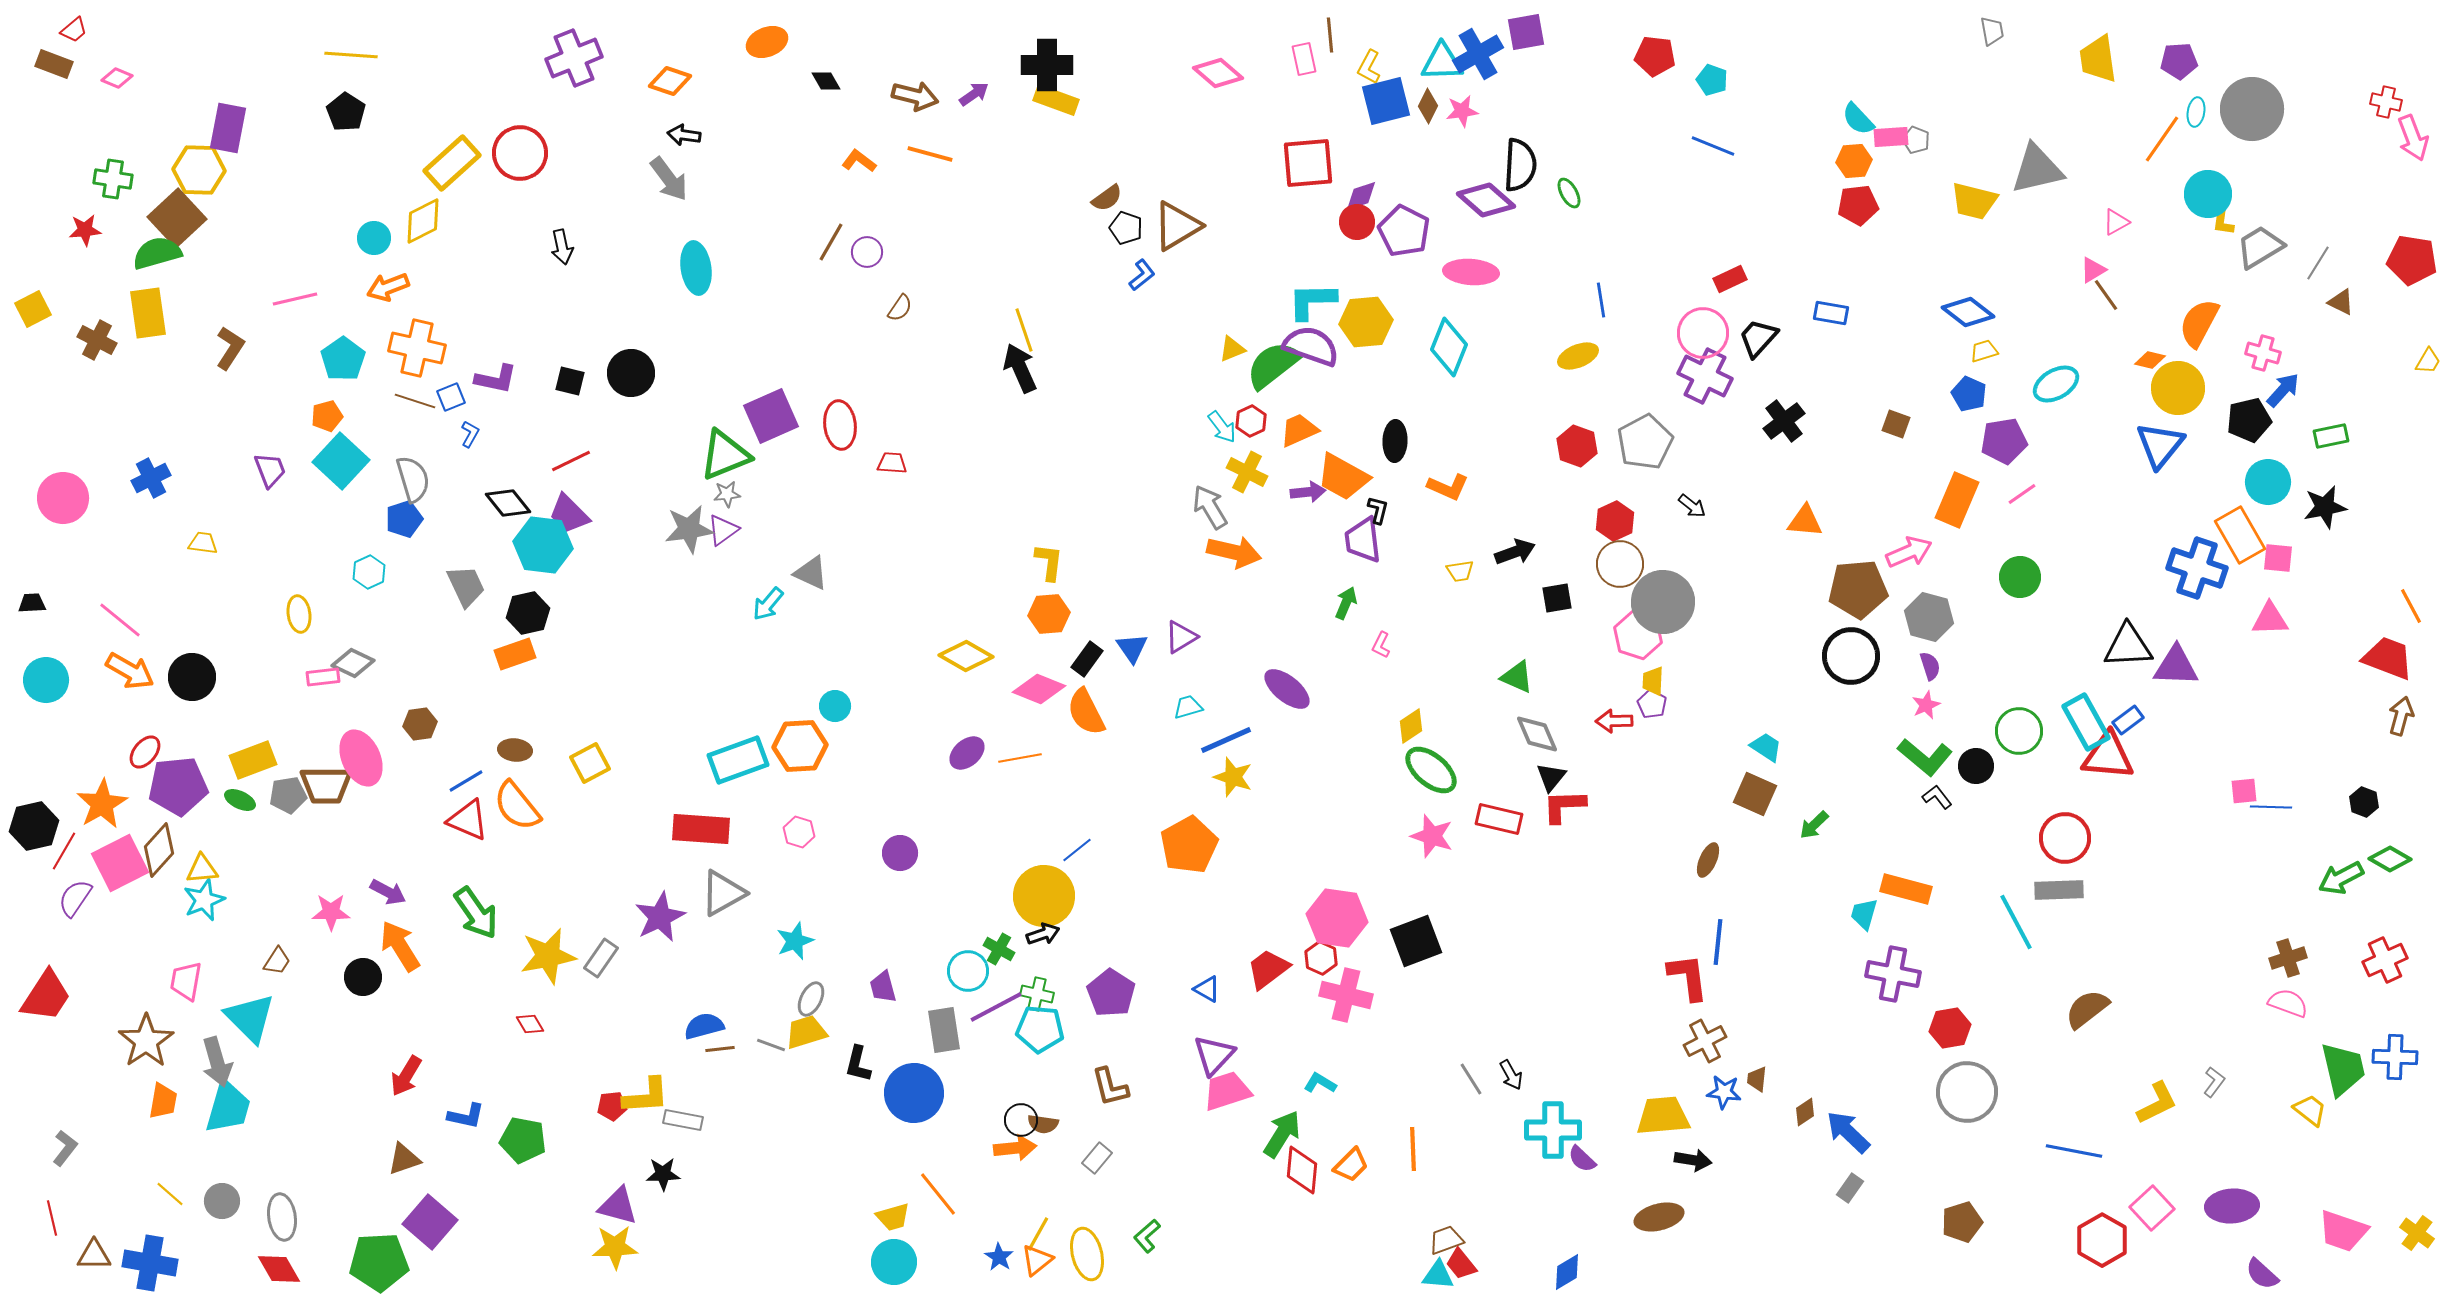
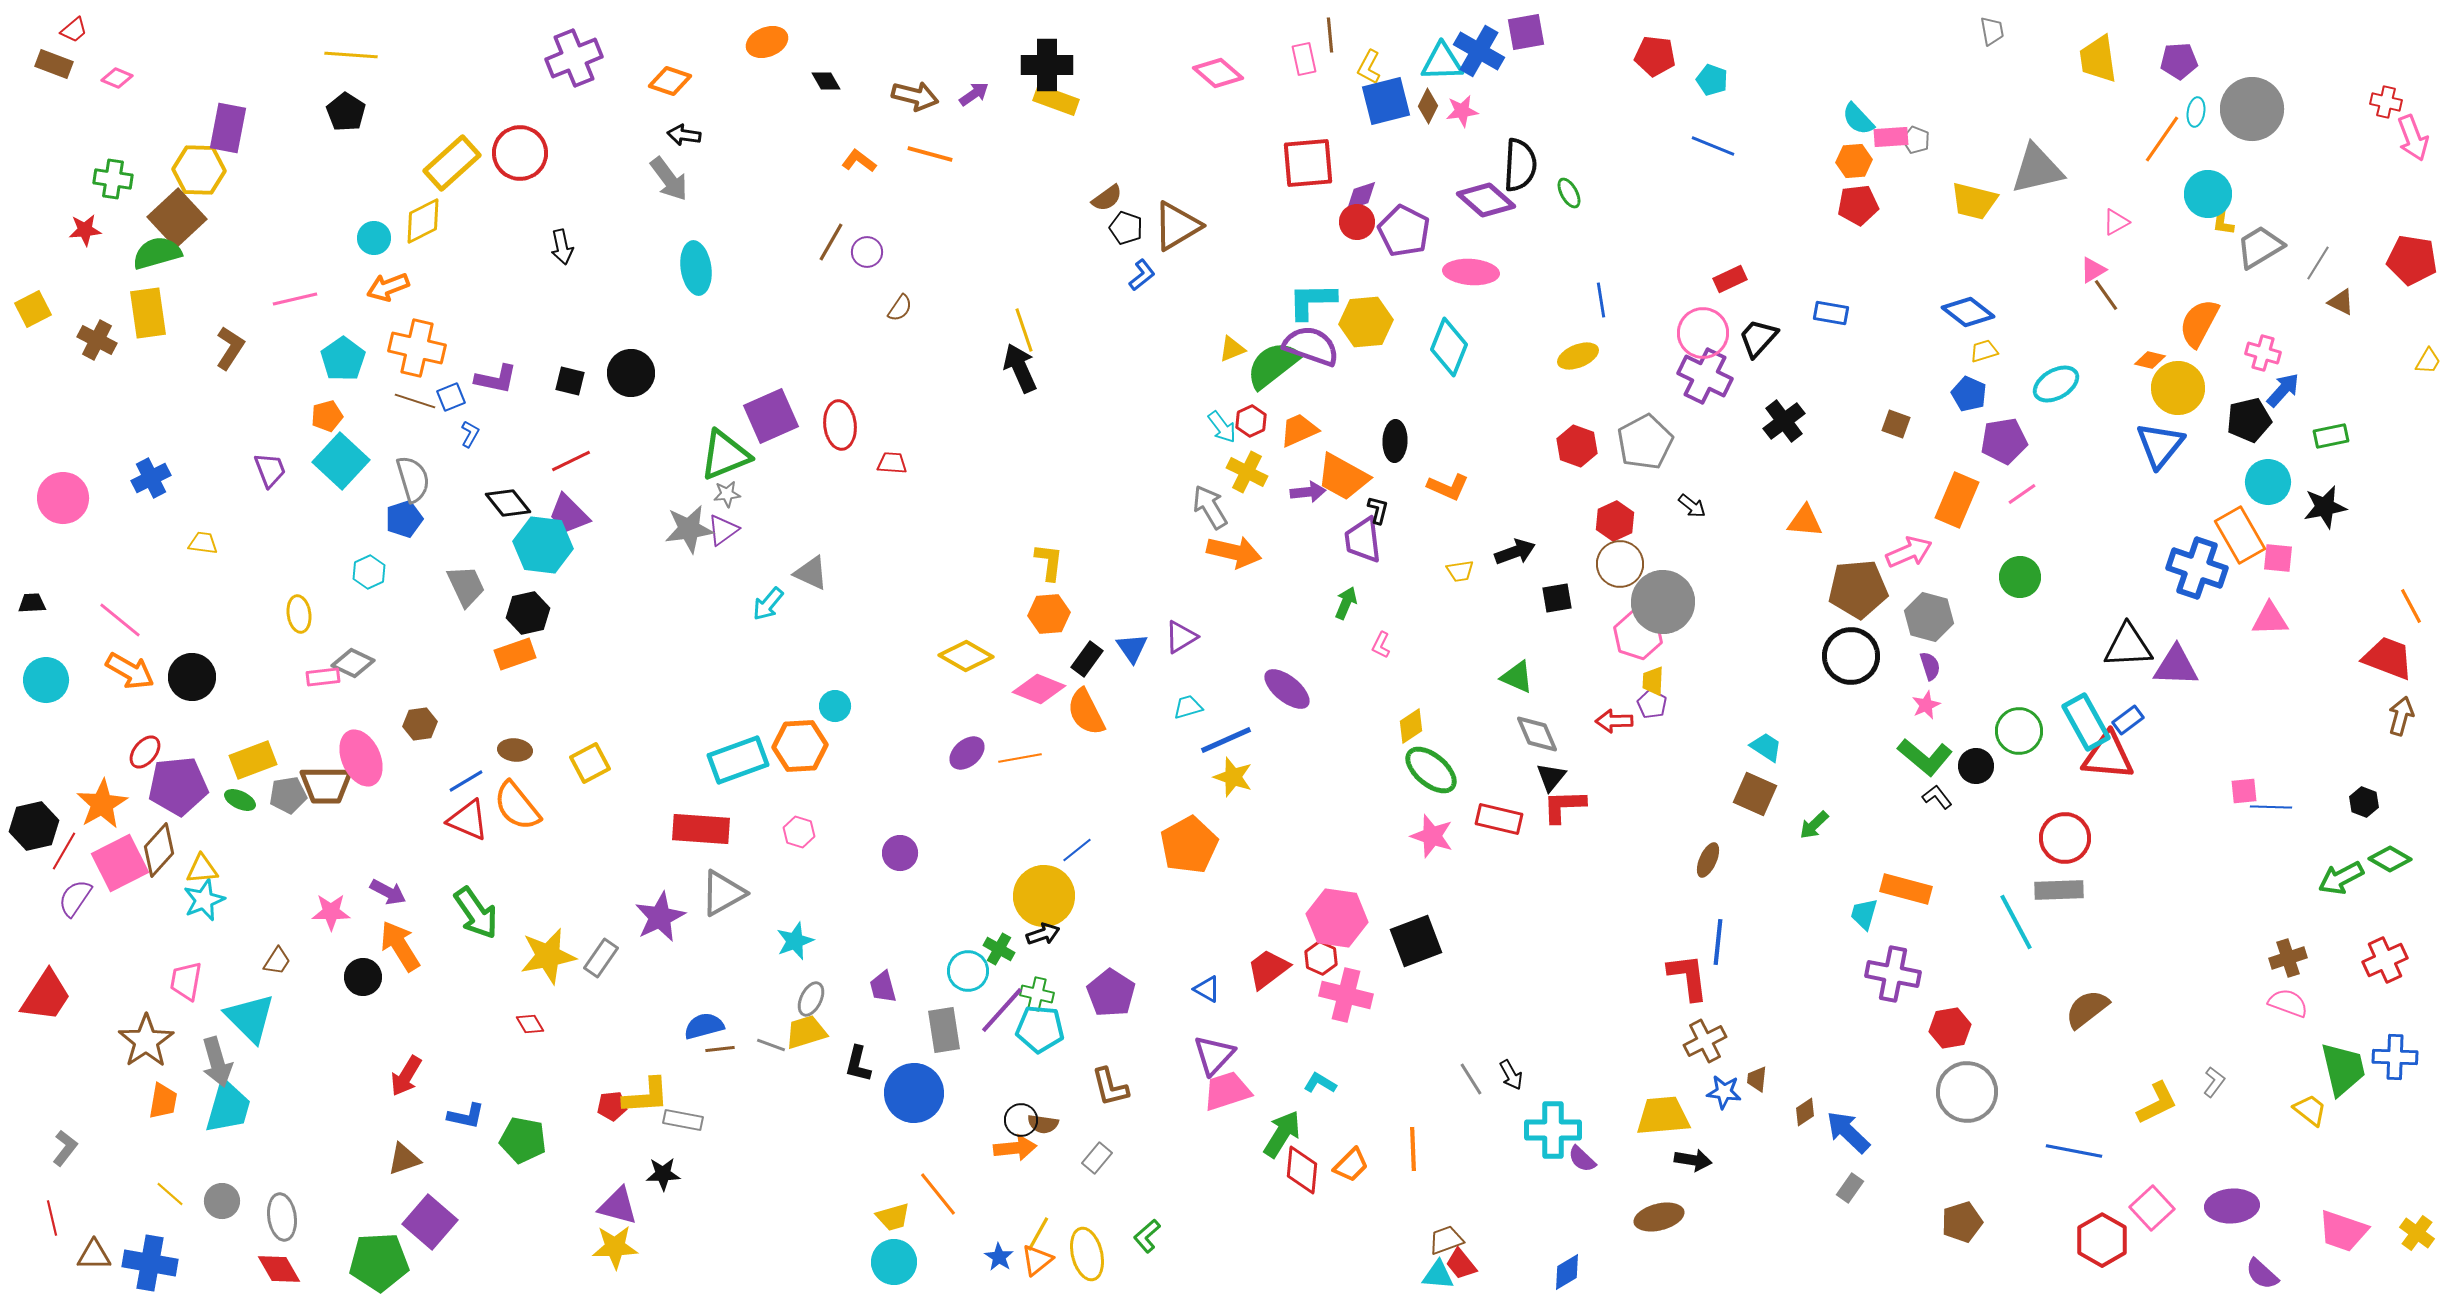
blue cross at (1478, 54): moved 1 px right, 3 px up; rotated 30 degrees counterclockwise
purple line at (996, 1007): moved 6 px right, 3 px down; rotated 20 degrees counterclockwise
